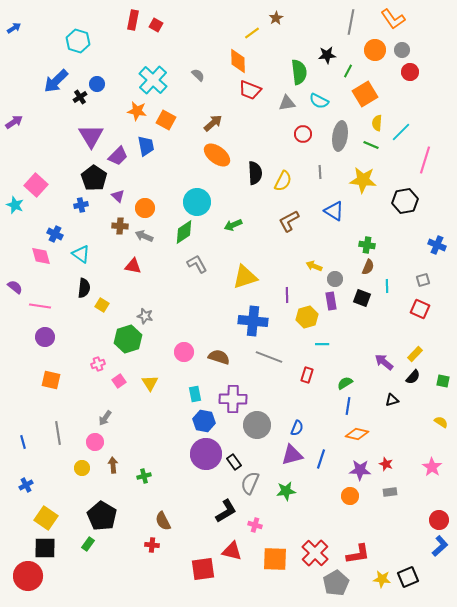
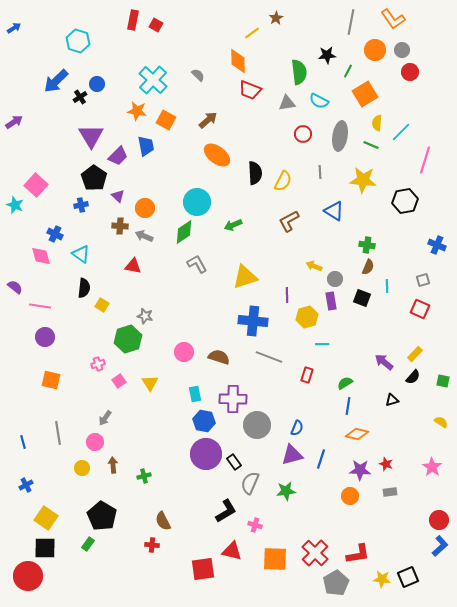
brown arrow at (213, 123): moved 5 px left, 3 px up
